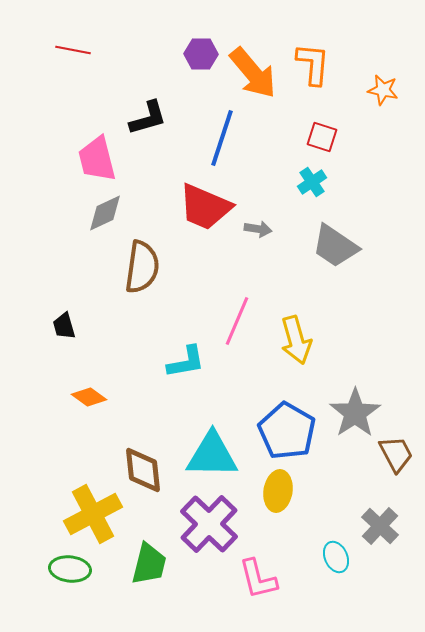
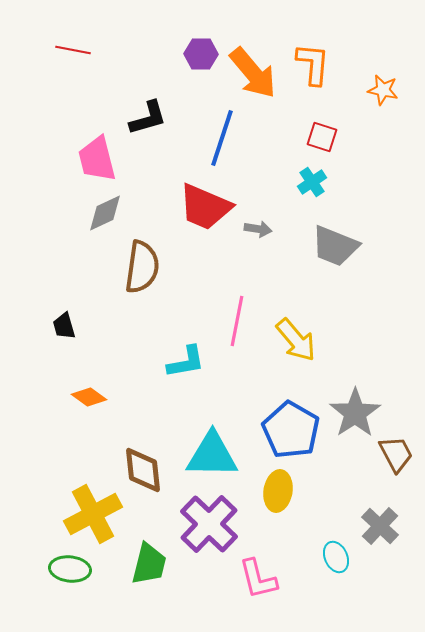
gray trapezoid: rotated 12 degrees counterclockwise
pink line: rotated 12 degrees counterclockwise
yellow arrow: rotated 24 degrees counterclockwise
blue pentagon: moved 4 px right, 1 px up
